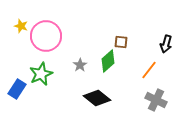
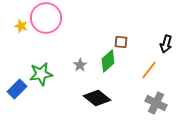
pink circle: moved 18 px up
green star: rotated 15 degrees clockwise
blue rectangle: rotated 12 degrees clockwise
gray cross: moved 3 px down
